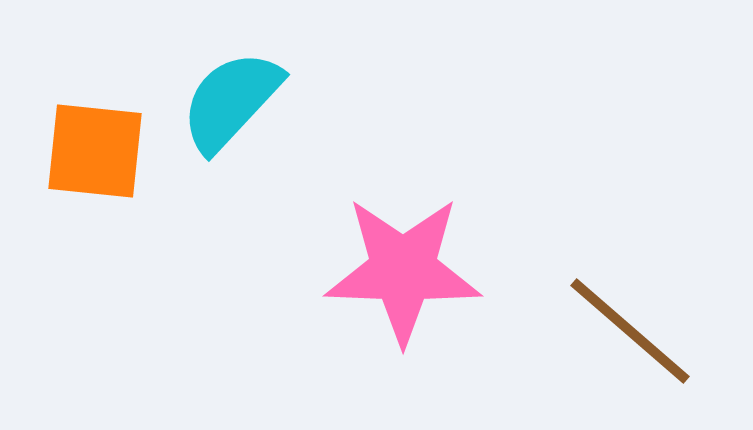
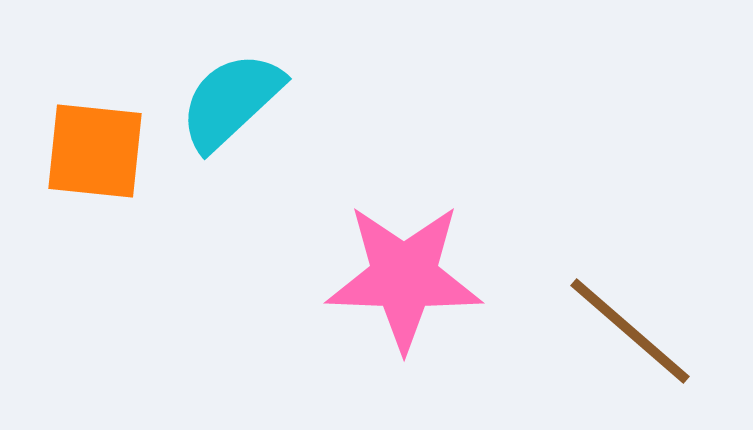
cyan semicircle: rotated 4 degrees clockwise
pink star: moved 1 px right, 7 px down
